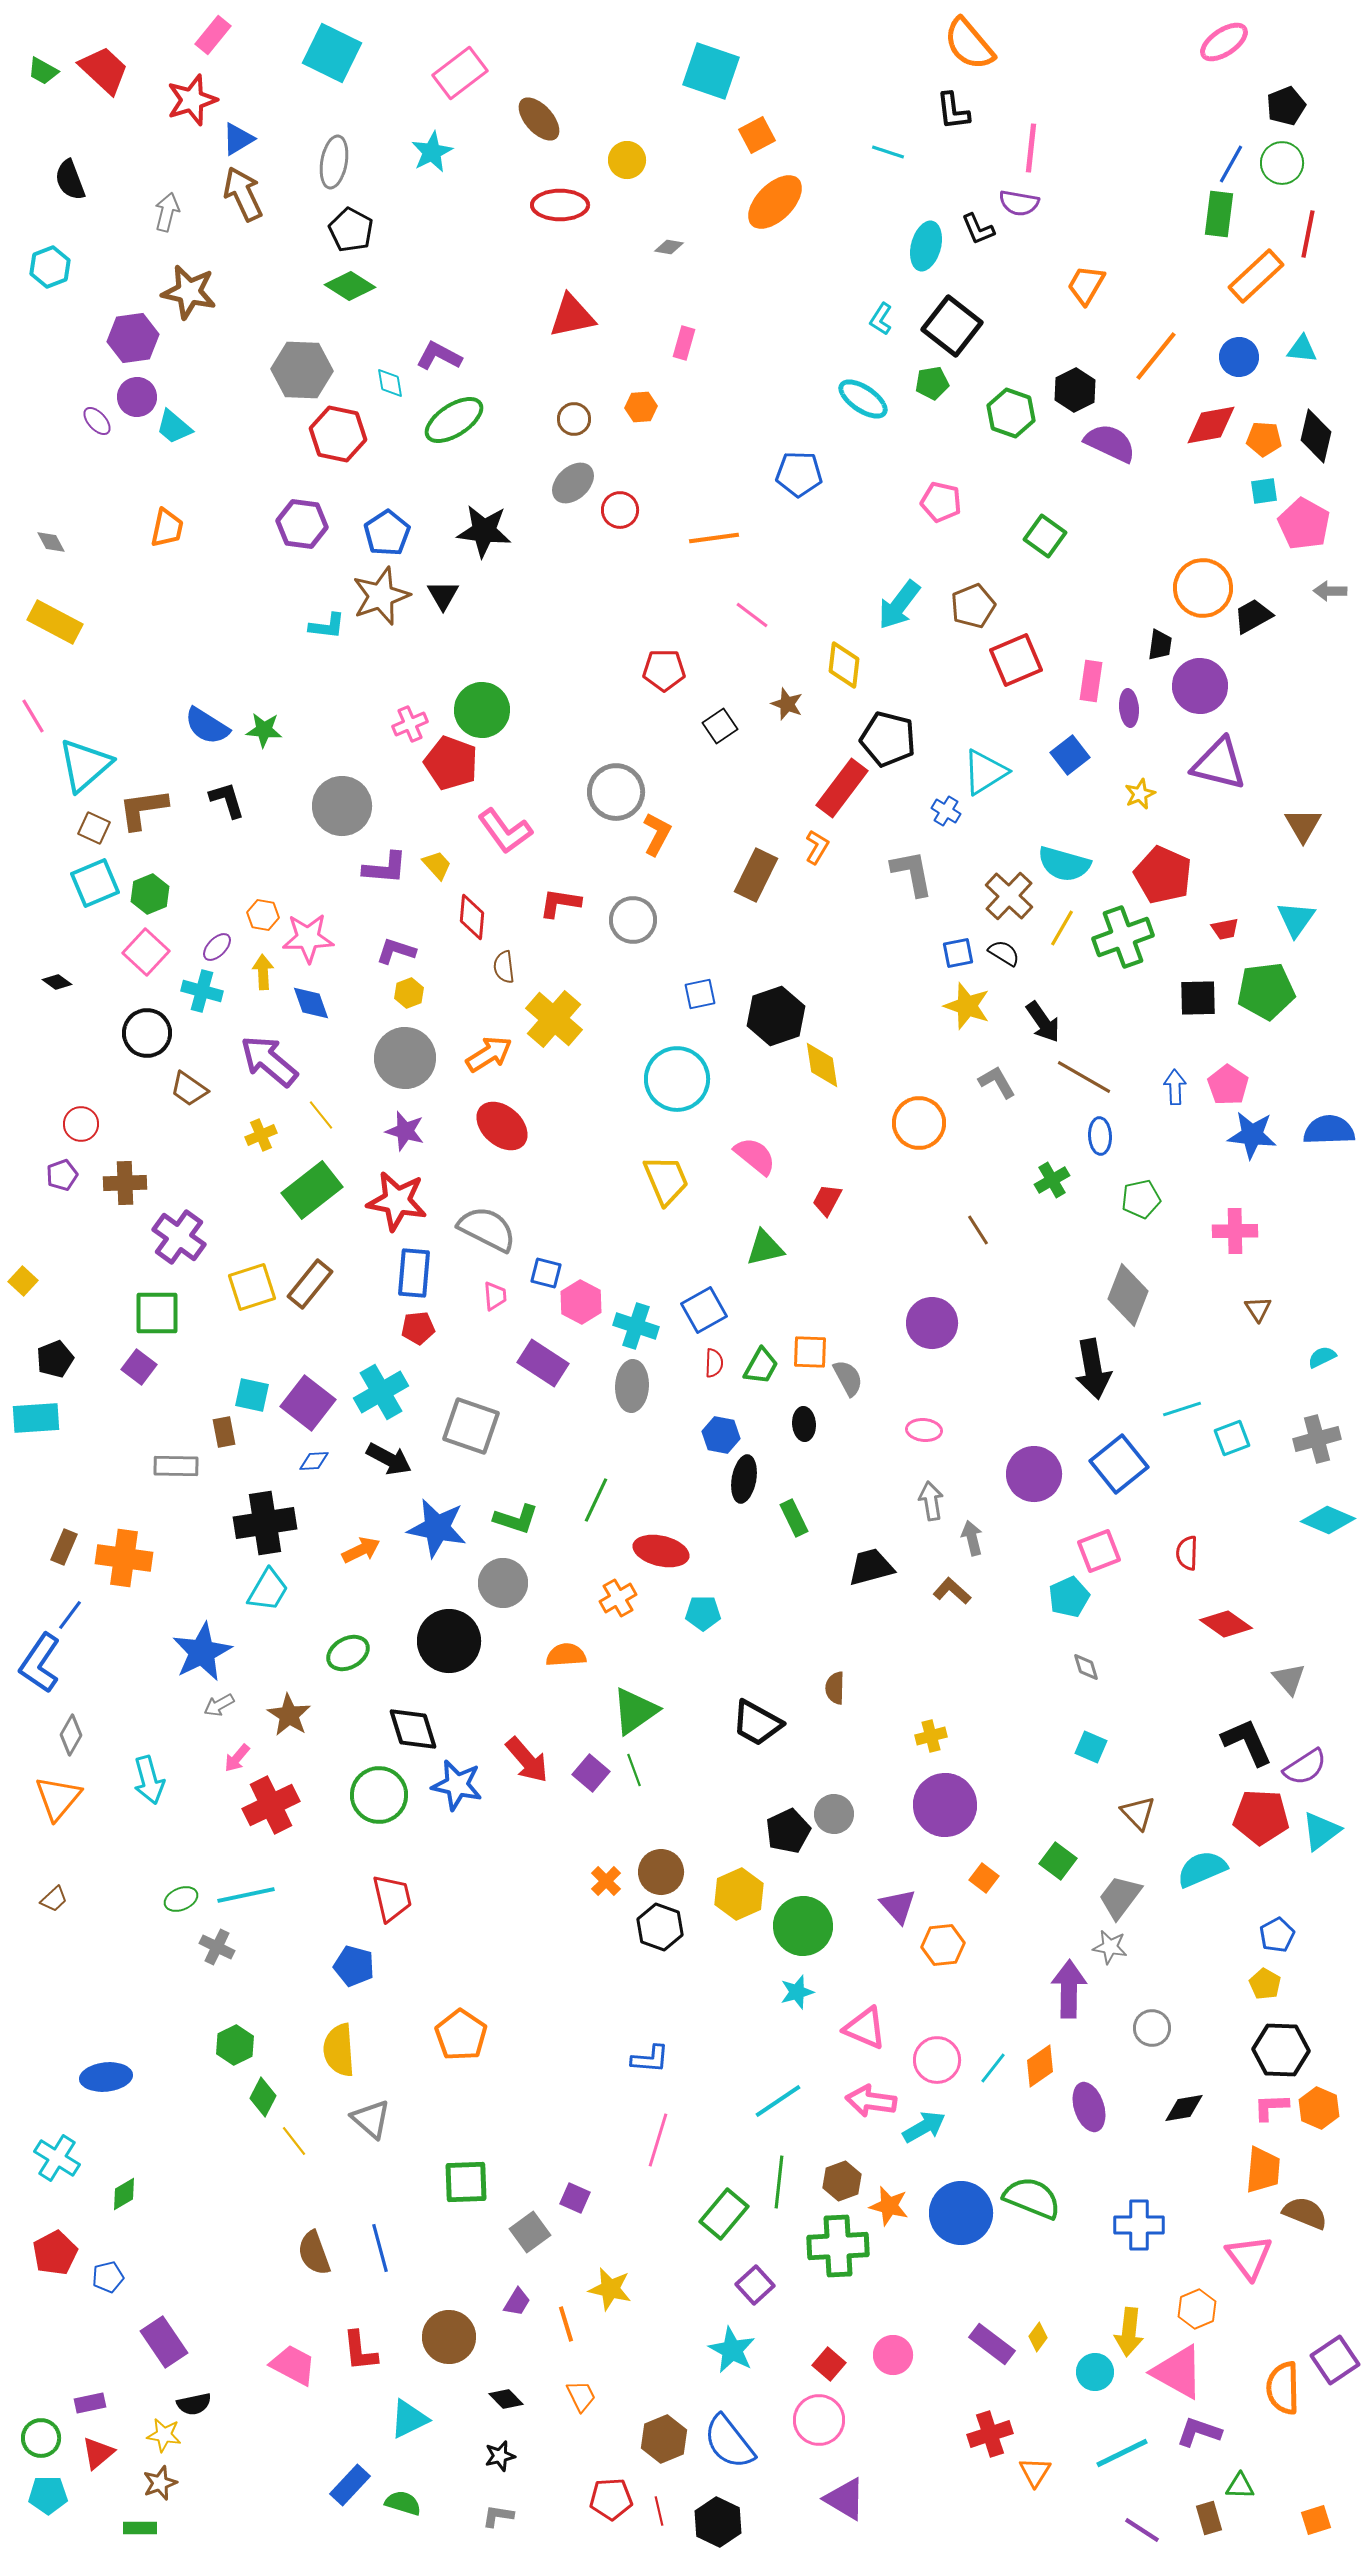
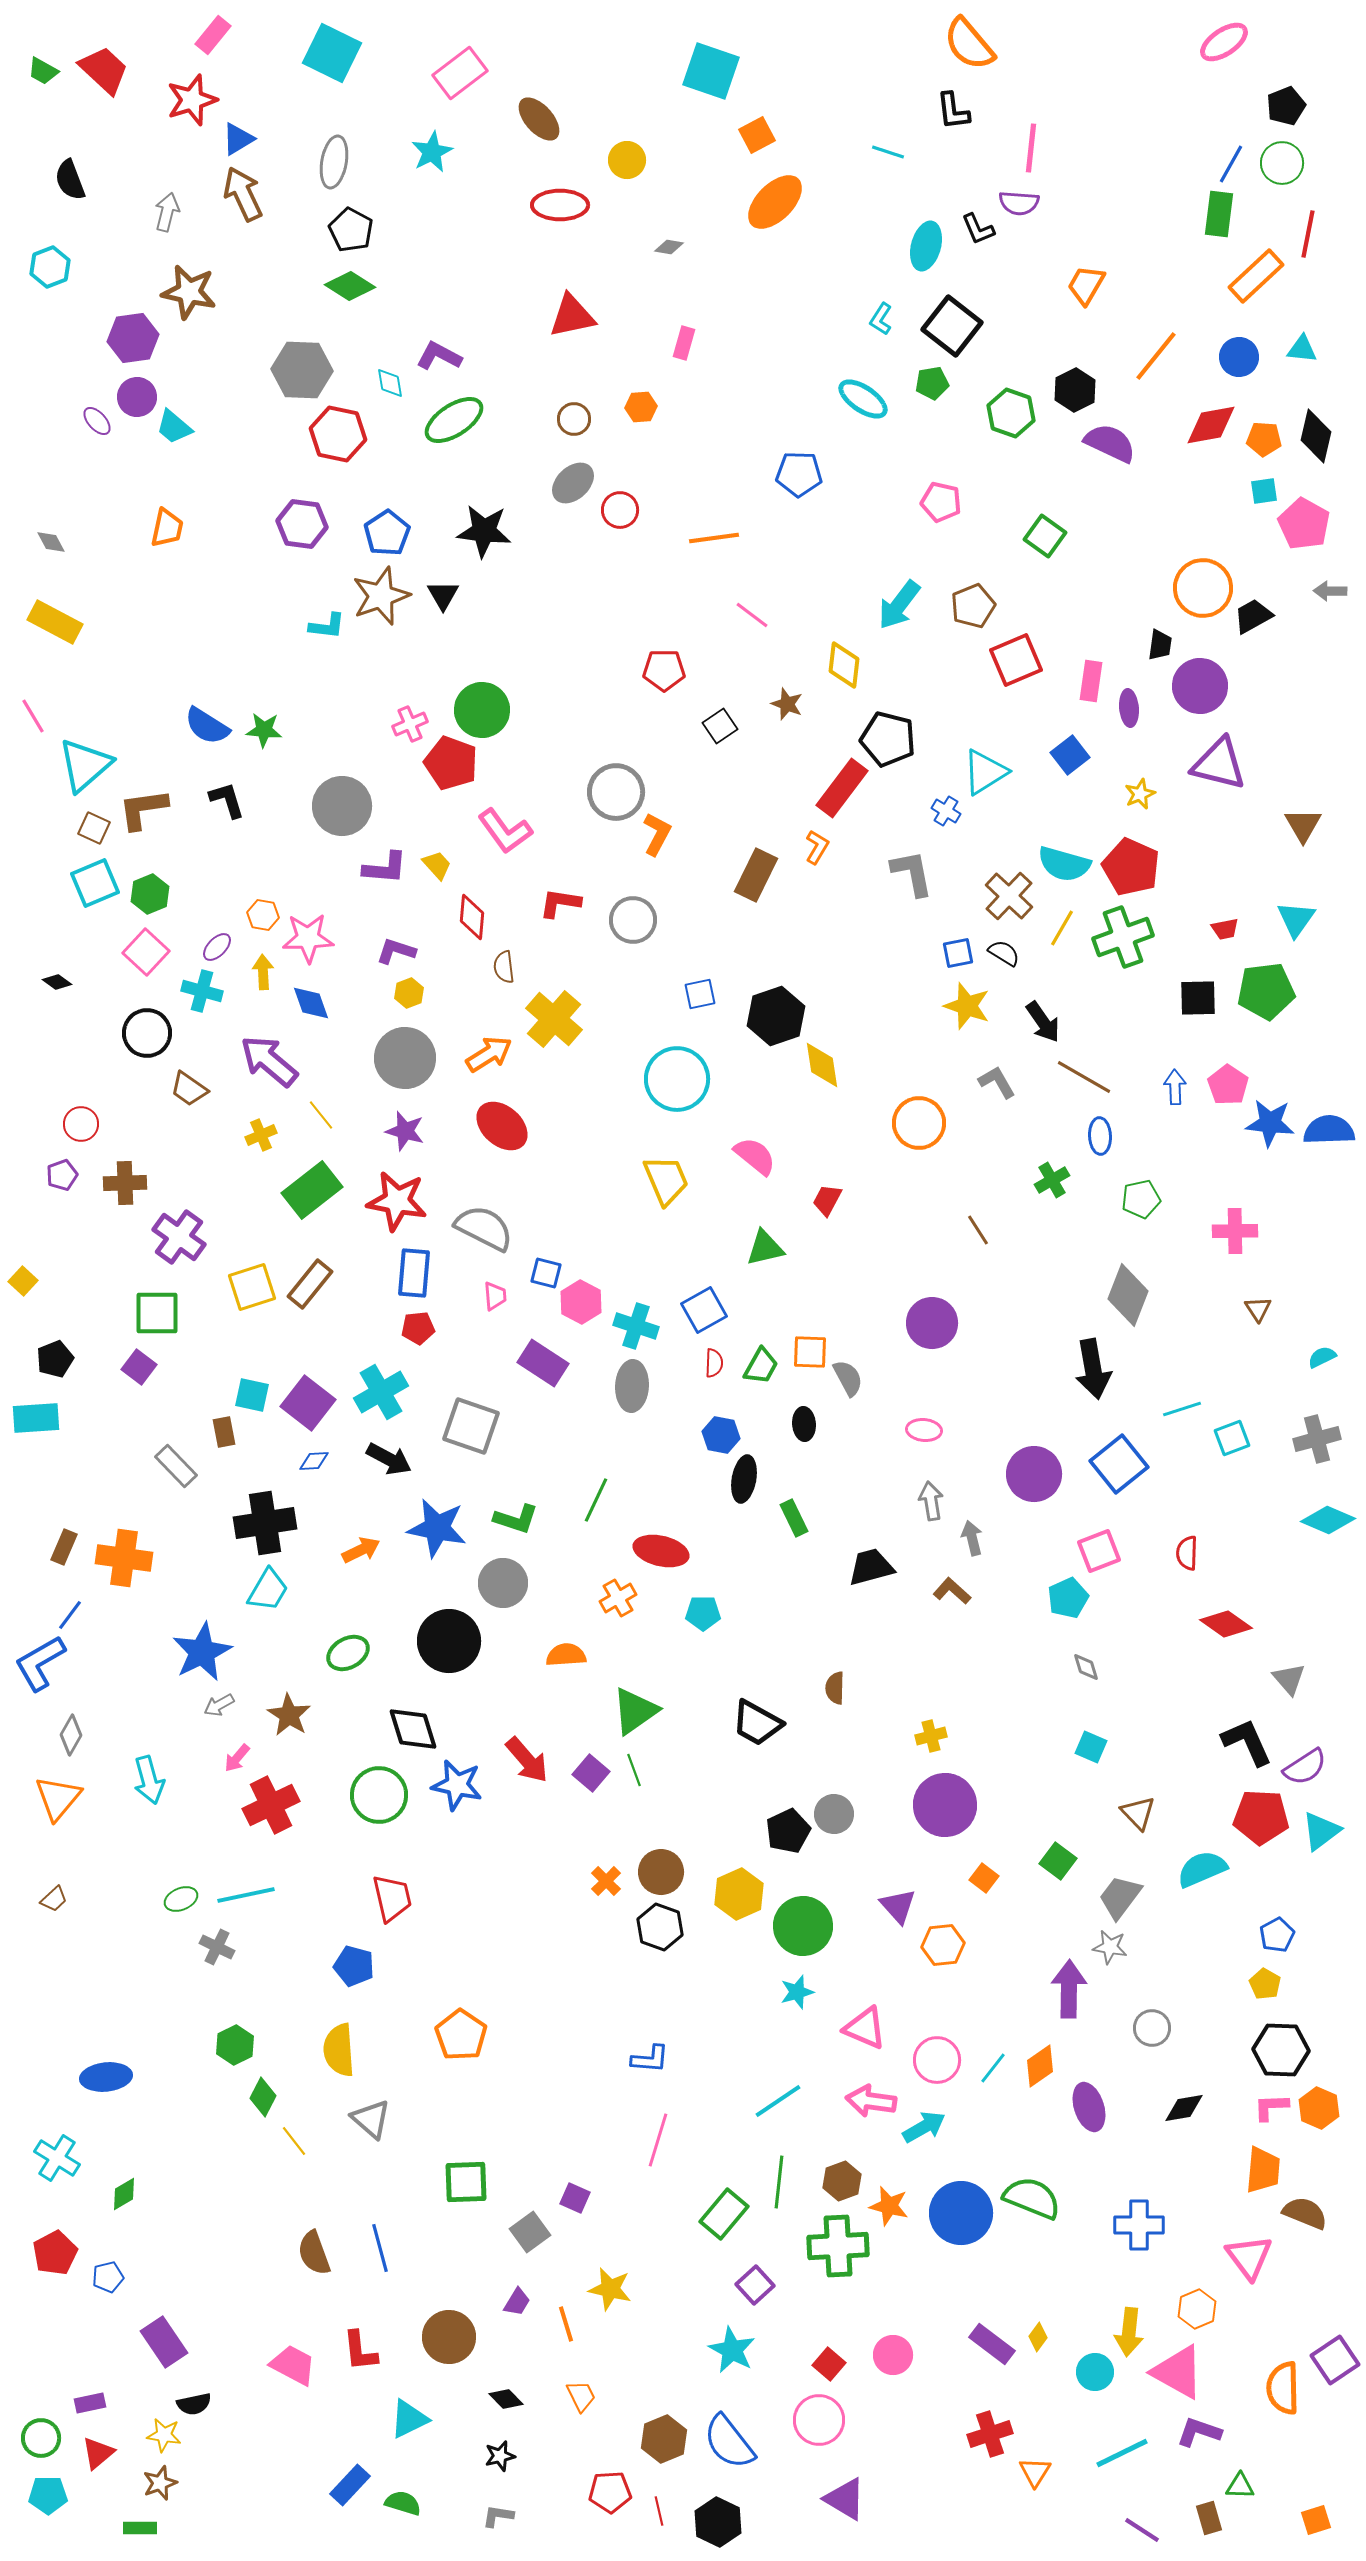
purple semicircle at (1019, 203): rotated 6 degrees counterclockwise
red pentagon at (1163, 875): moved 32 px left, 8 px up
blue star at (1252, 1135): moved 18 px right, 12 px up
gray semicircle at (487, 1229): moved 3 px left, 1 px up
gray rectangle at (176, 1466): rotated 45 degrees clockwise
cyan pentagon at (1069, 1597): moved 1 px left, 1 px down
blue L-shape at (40, 1663): rotated 26 degrees clockwise
red pentagon at (611, 2499): moved 1 px left, 7 px up
